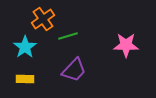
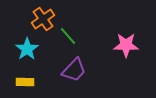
green line: rotated 66 degrees clockwise
cyan star: moved 2 px right, 2 px down
yellow rectangle: moved 3 px down
